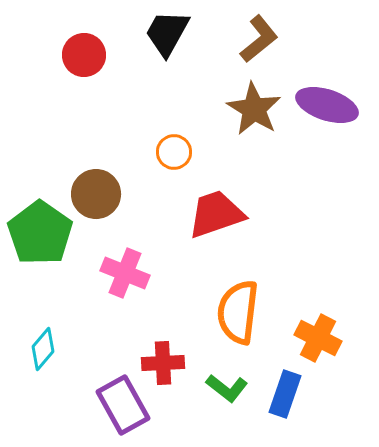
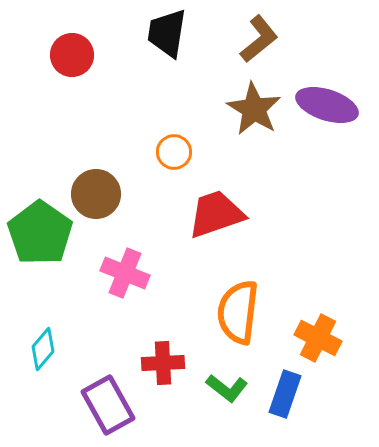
black trapezoid: rotated 20 degrees counterclockwise
red circle: moved 12 px left
purple rectangle: moved 15 px left
